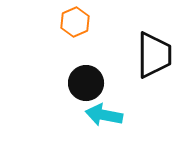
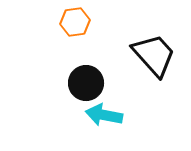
orange hexagon: rotated 16 degrees clockwise
black trapezoid: rotated 42 degrees counterclockwise
